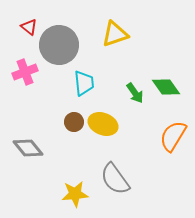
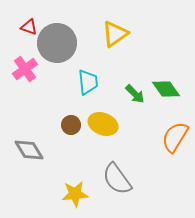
red triangle: rotated 18 degrees counterclockwise
yellow triangle: rotated 16 degrees counterclockwise
gray circle: moved 2 px left, 2 px up
pink cross: moved 3 px up; rotated 15 degrees counterclockwise
cyan trapezoid: moved 4 px right, 1 px up
green diamond: moved 2 px down
green arrow: moved 1 px down; rotated 10 degrees counterclockwise
brown circle: moved 3 px left, 3 px down
orange semicircle: moved 2 px right, 1 px down
gray diamond: moved 1 px right, 2 px down; rotated 8 degrees clockwise
gray semicircle: moved 2 px right
